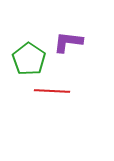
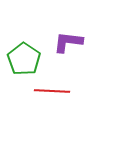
green pentagon: moved 5 px left
